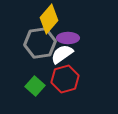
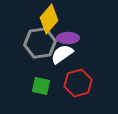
red hexagon: moved 13 px right, 4 px down
green square: moved 6 px right; rotated 30 degrees counterclockwise
